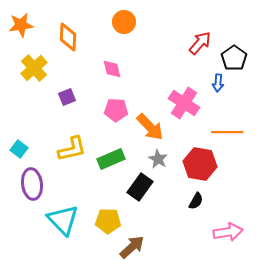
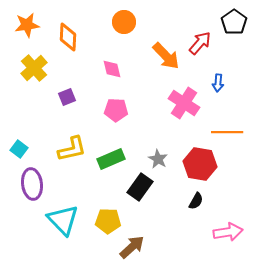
orange star: moved 6 px right
black pentagon: moved 36 px up
orange arrow: moved 16 px right, 71 px up
